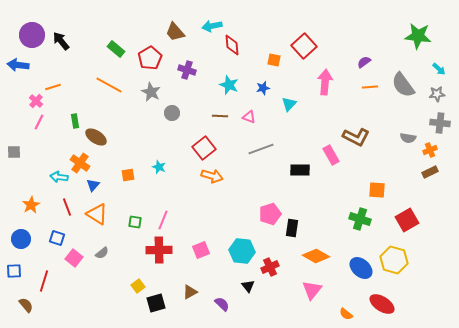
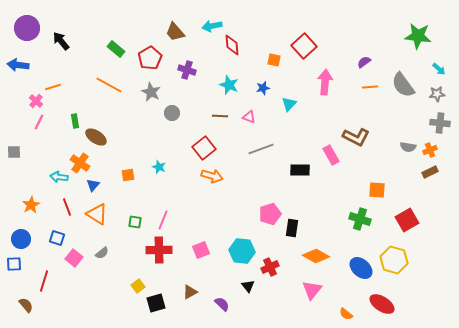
purple circle at (32, 35): moved 5 px left, 7 px up
gray semicircle at (408, 138): moved 9 px down
blue square at (14, 271): moved 7 px up
